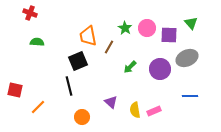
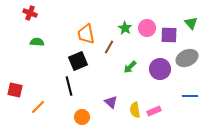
orange trapezoid: moved 2 px left, 2 px up
